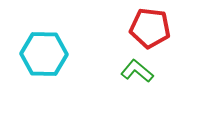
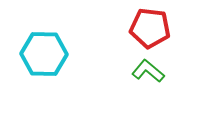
green L-shape: moved 11 px right
